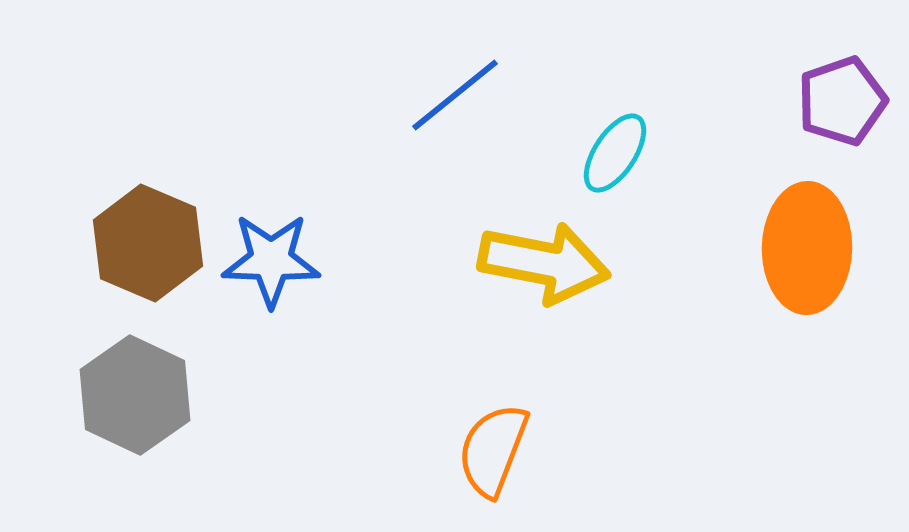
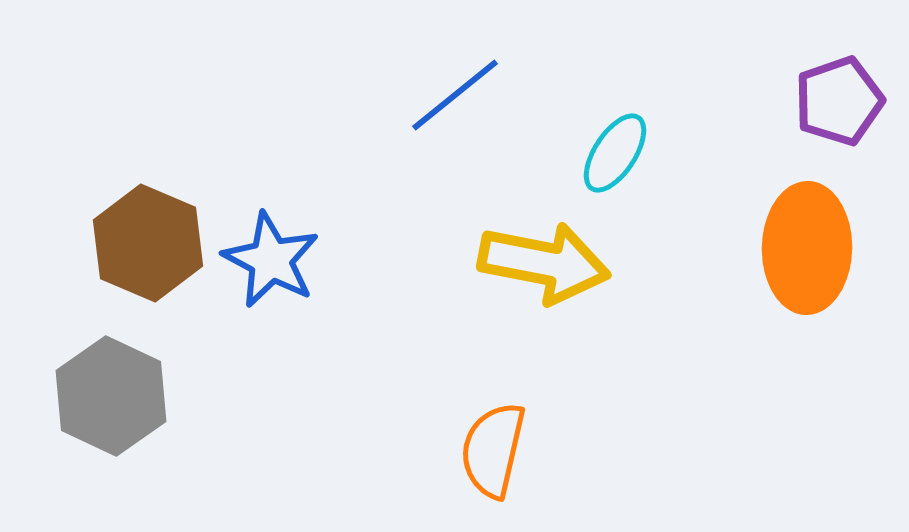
purple pentagon: moved 3 px left
blue star: rotated 26 degrees clockwise
gray hexagon: moved 24 px left, 1 px down
orange semicircle: rotated 8 degrees counterclockwise
